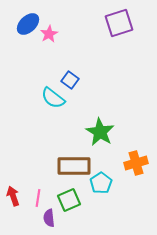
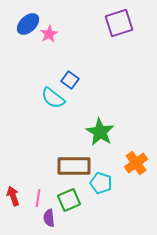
orange cross: rotated 20 degrees counterclockwise
cyan pentagon: rotated 20 degrees counterclockwise
